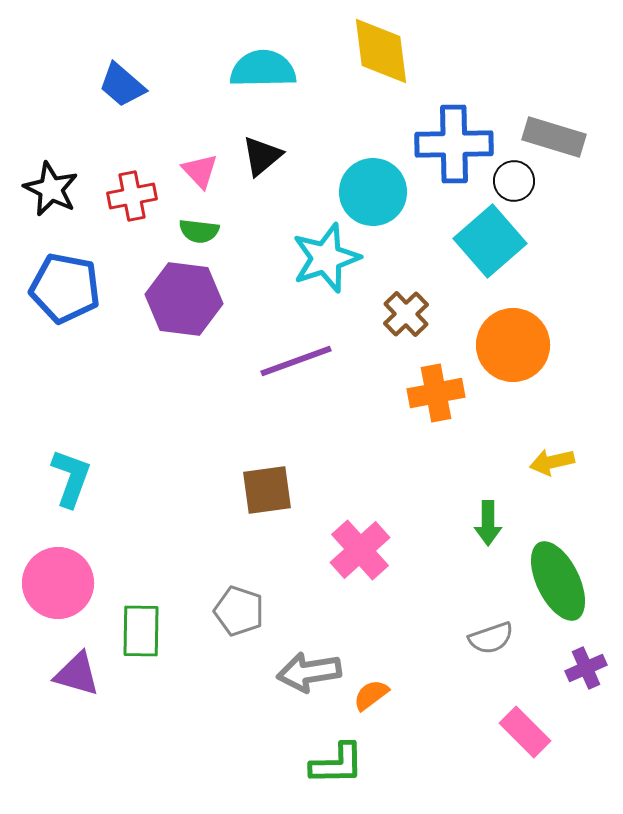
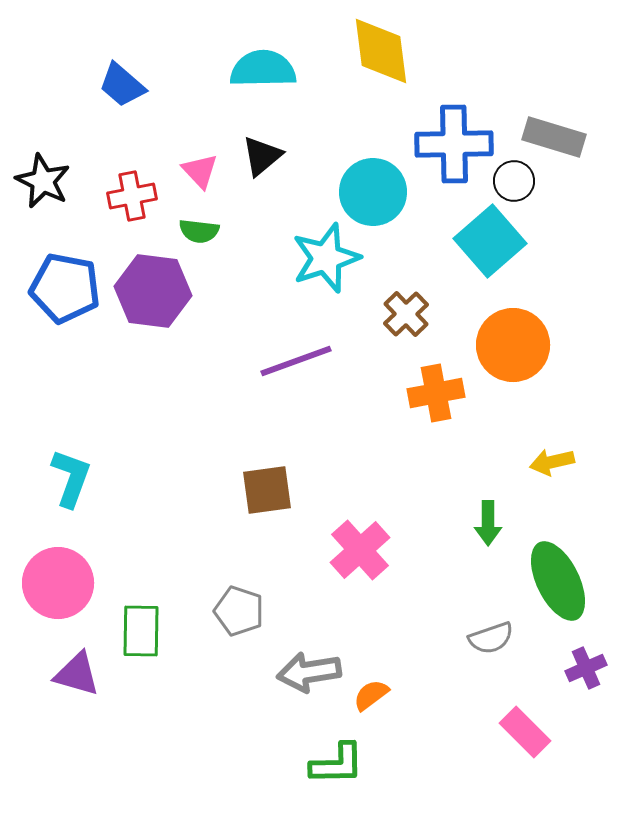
black star: moved 8 px left, 8 px up
purple hexagon: moved 31 px left, 8 px up
